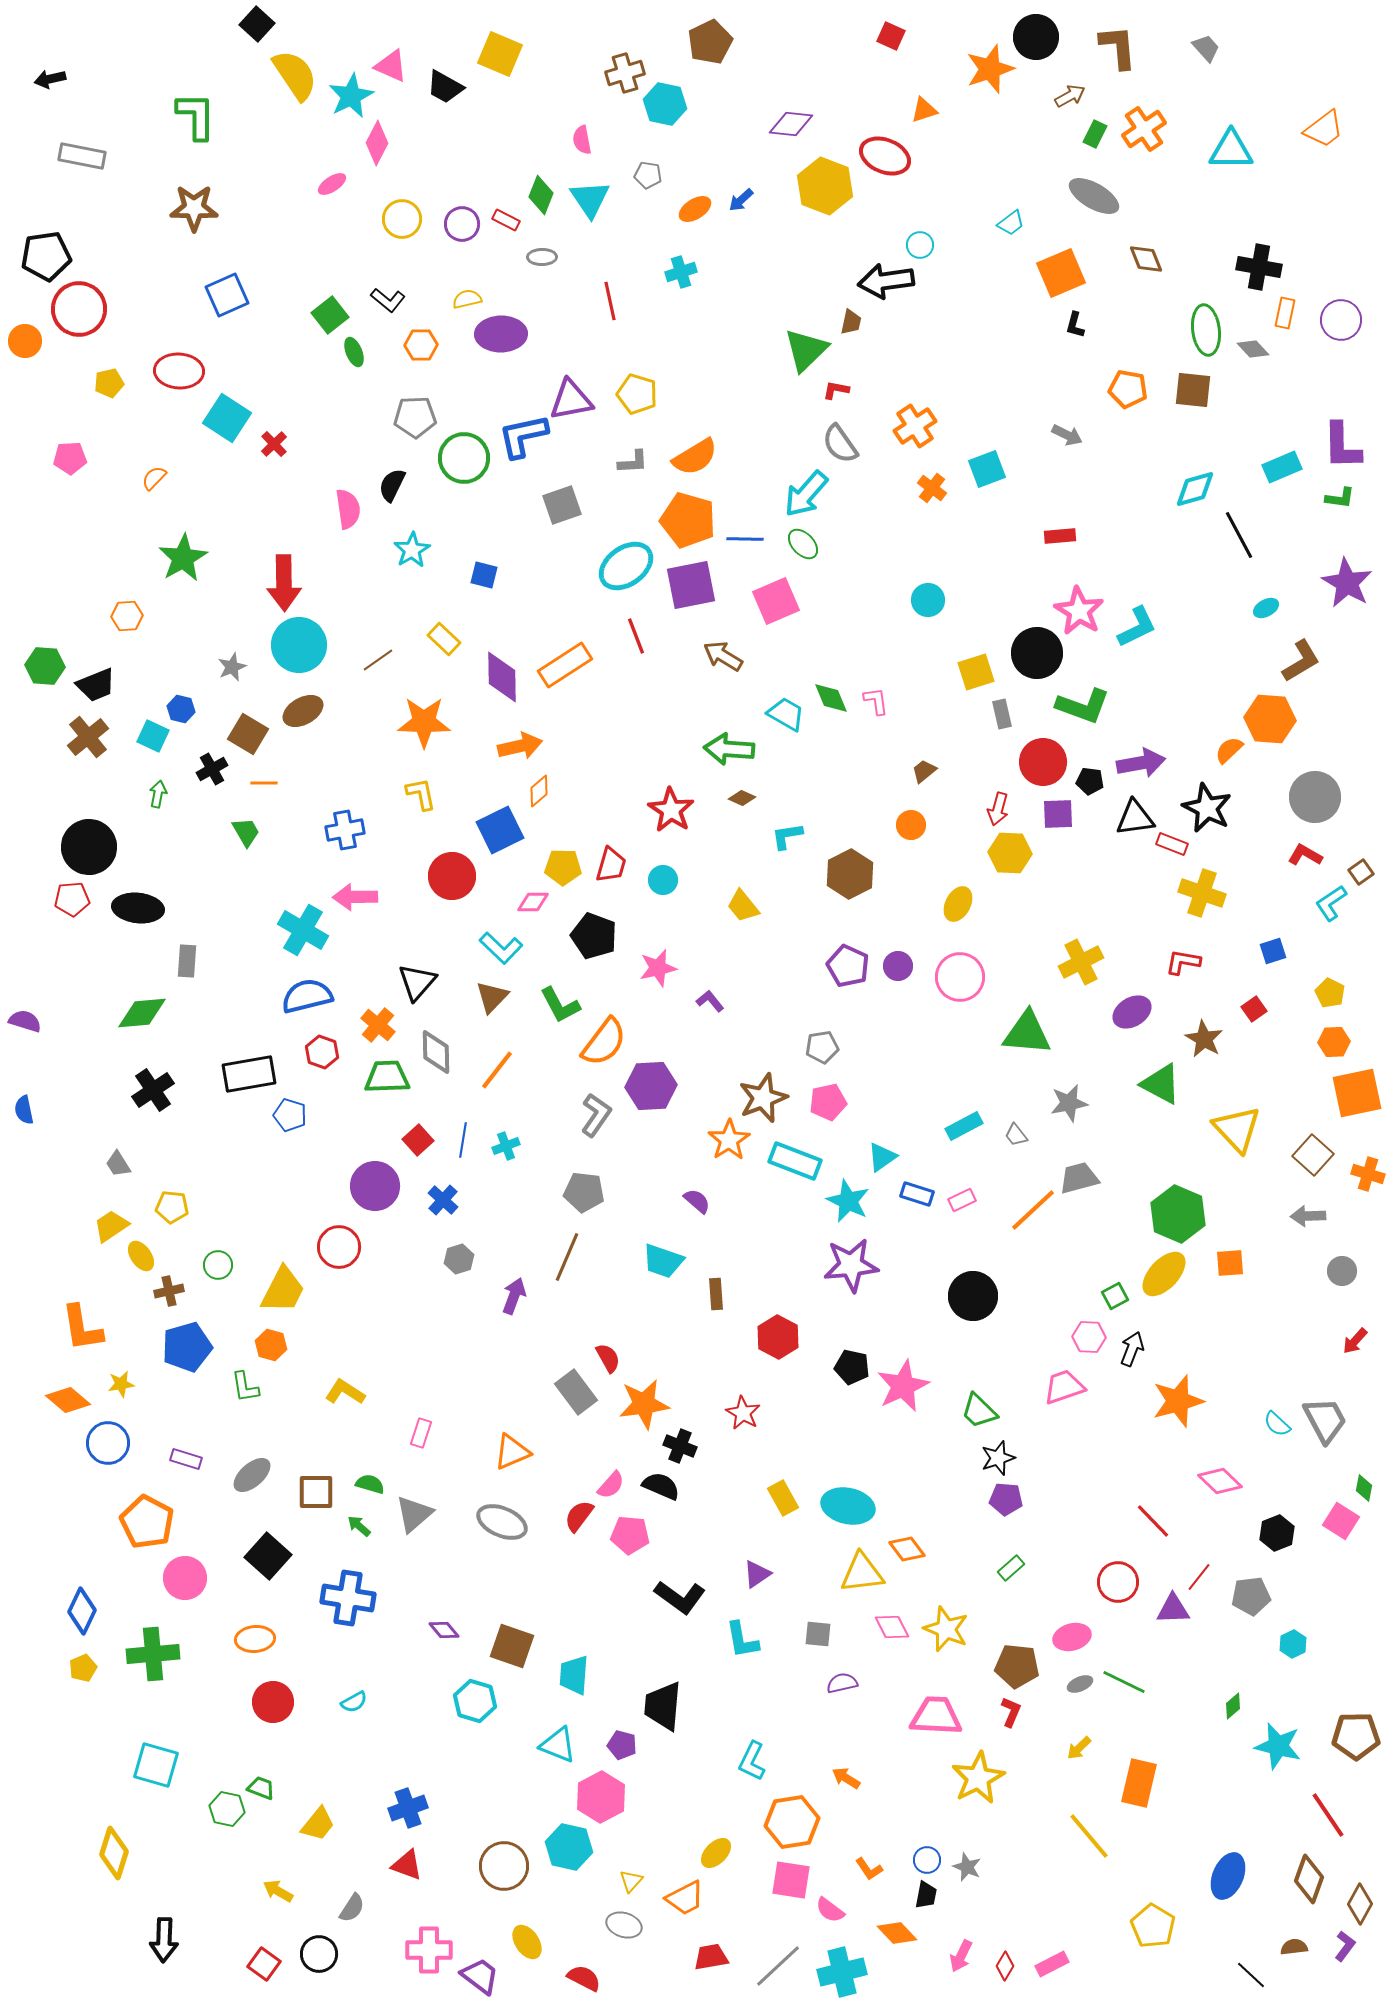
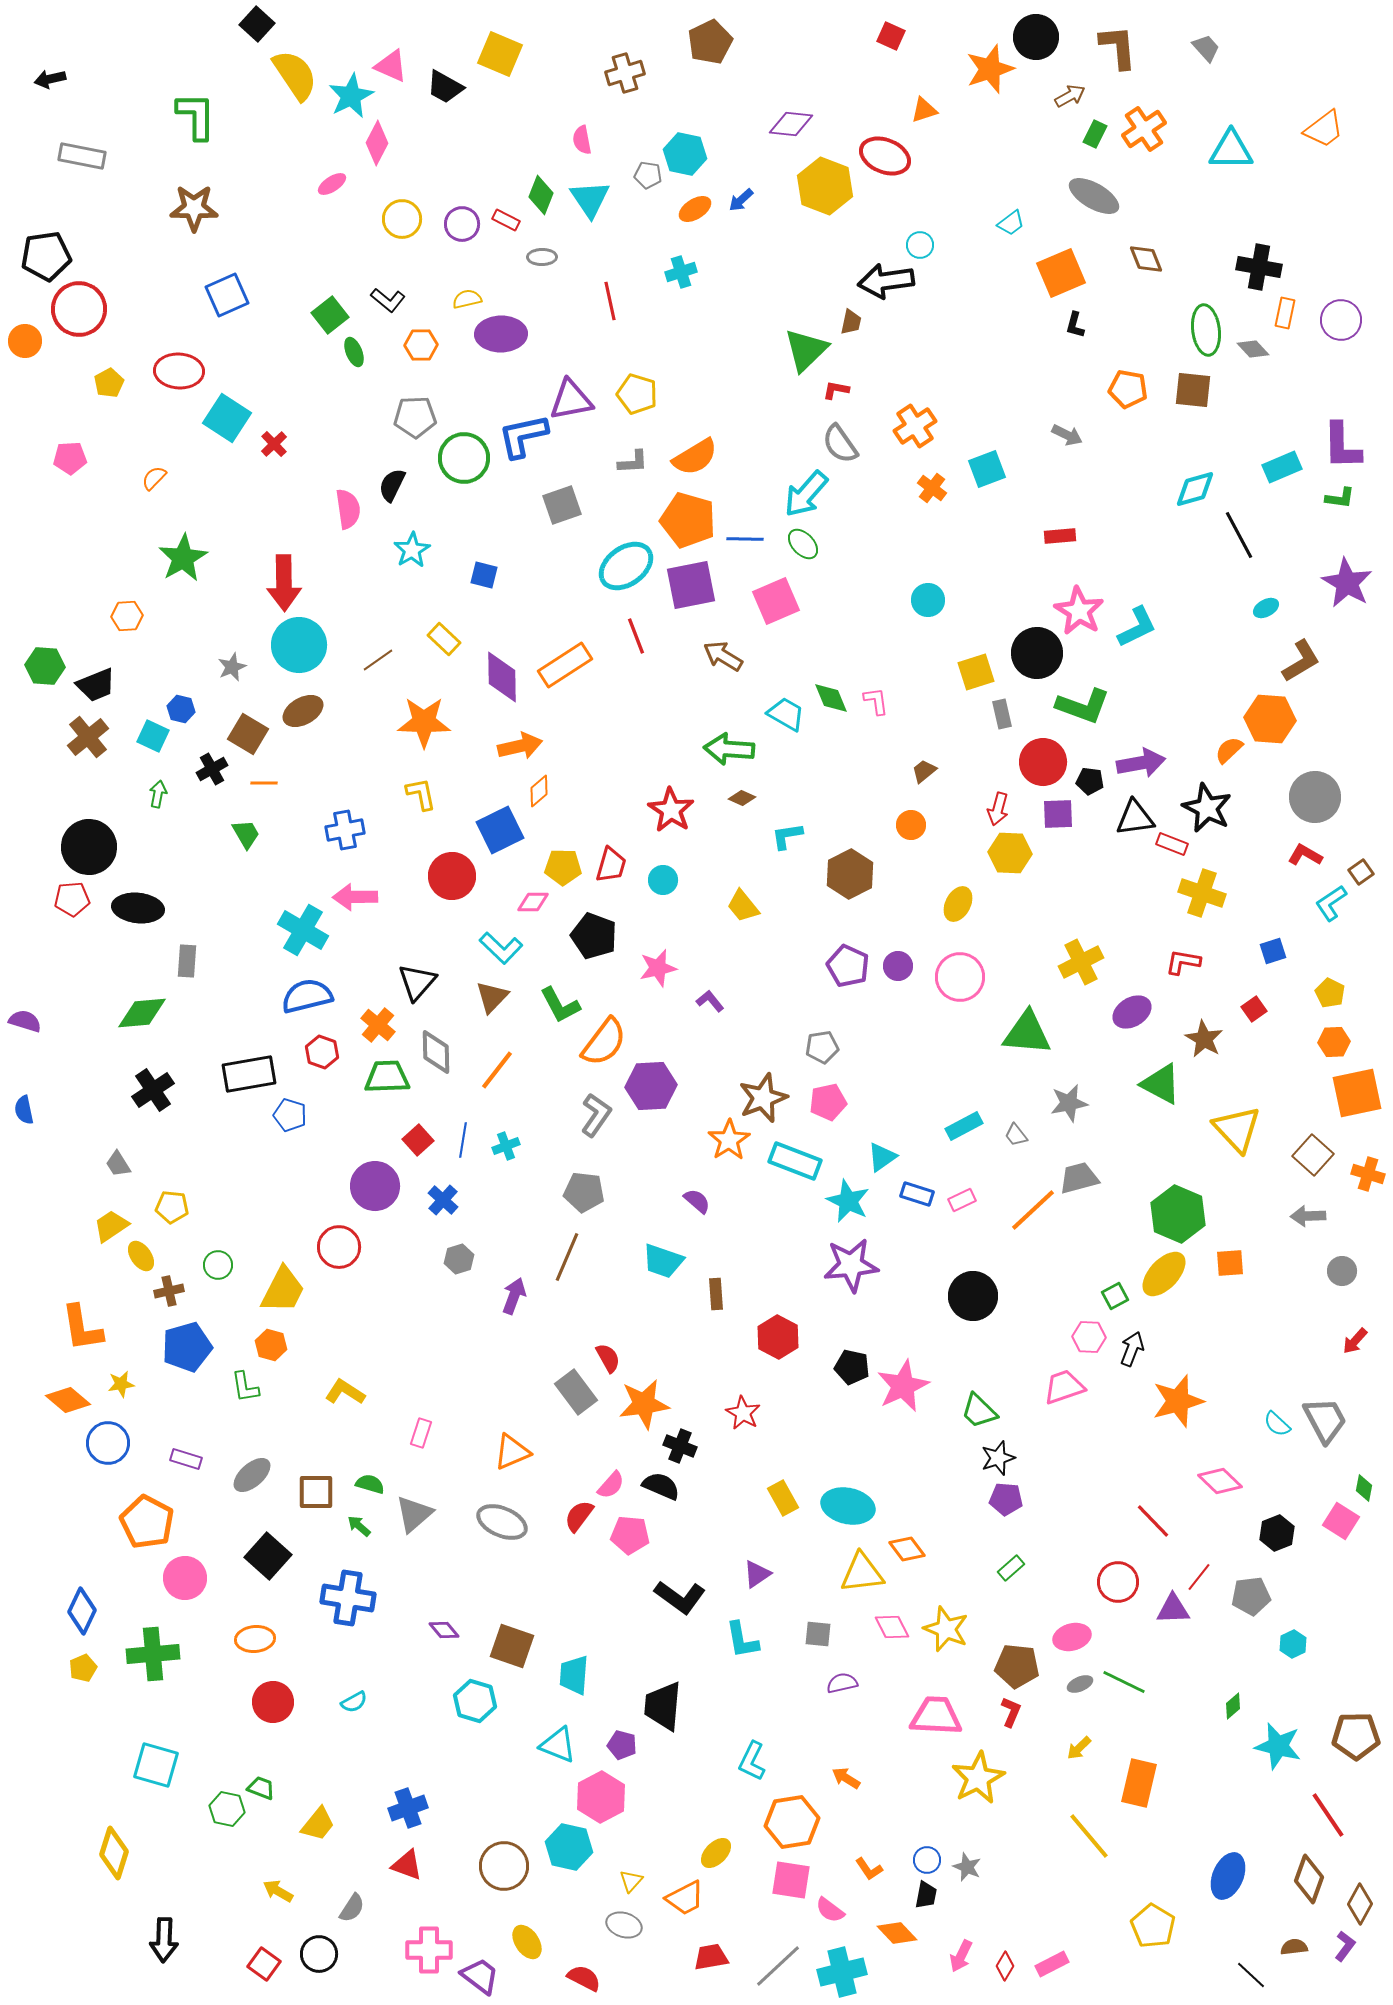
cyan hexagon at (665, 104): moved 20 px right, 50 px down
yellow pentagon at (109, 383): rotated 16 degrees counterclockwise
green trapezoid at (246, 832): moved 2 px down
